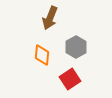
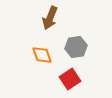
gray hexagon: rotated 20 degrees clockwise
orange diamond: rotated 25 degrees counterclockwise
